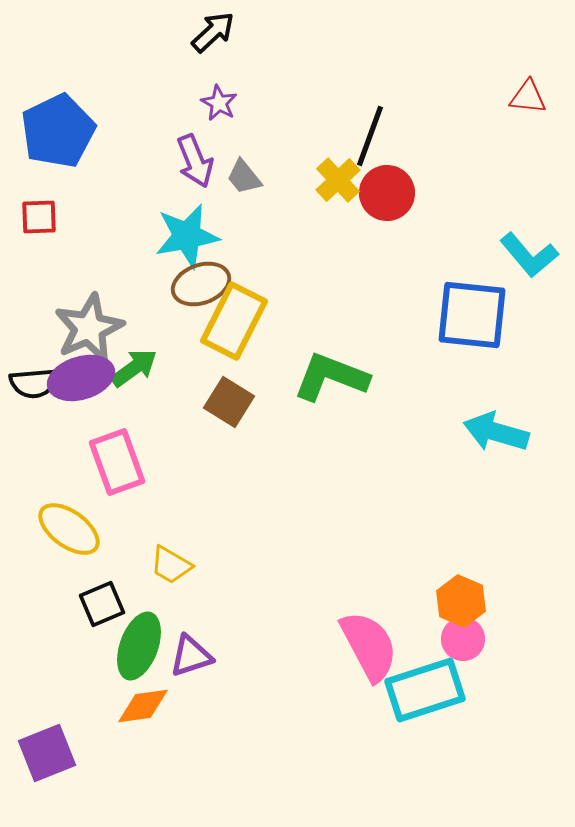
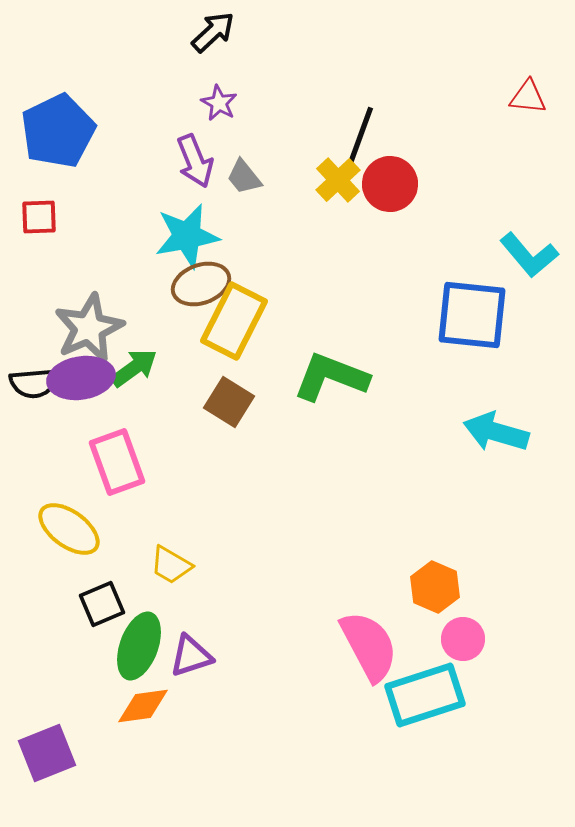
black line: moved 10 px left, 1 px down
red circle: moved 3 px right, 9 px up
purple ellipse: rotated 8 degrees clockwise
orange hexagon: moved 26 px left, 14 px up
cyan rectangle: moved 5 px down
